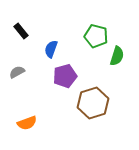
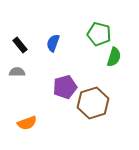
black rectangle: moved 1 px left, 14 px down
green pentagon: moved 3 px right, 2 px up
blue semicircle: moved 2 px right, 6 px up
green semicircle: moved 3 px left, 1 px down
gray semicircle: rotated 28 degrees clockwise
purple pentagon: moved 11 px down
